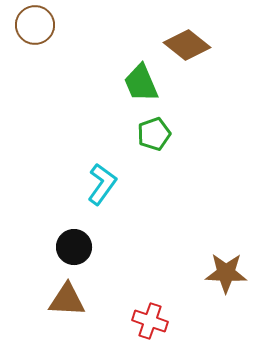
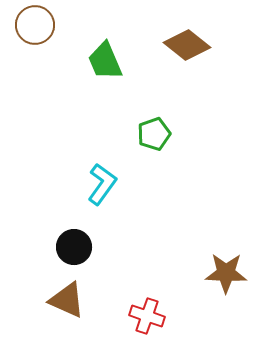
green trapezoid: moved 36 px left, 22 px up
brown triangle: rotated 21 degrees clockwise
red cross: moved 3 px left, 5 px up
